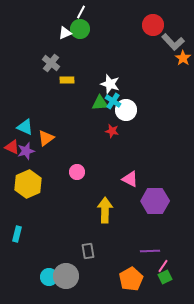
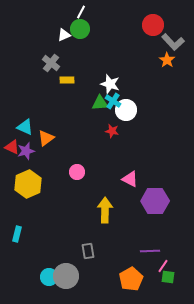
white triangle: moved 1 px left, 2 px down
orange star: moved 16 px left, 2 px down
green square: moved 3 px right; rotated 32 degrees clockwise
